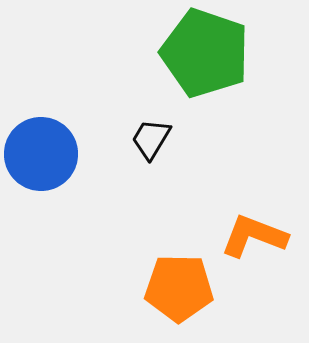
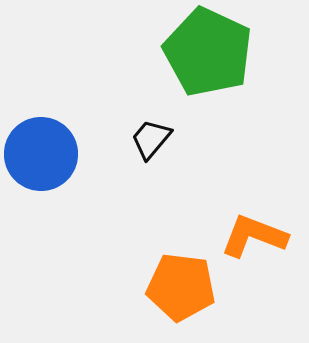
green pentagon: moved 3 px right, 1 px up; rotated 6 degrees clockwise
black trapezoid: rotated 9 degrees clockwise
orange pentagon: moved 2 px right, 1 px up; rotated 6 degrees clockwise
